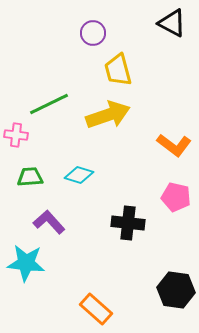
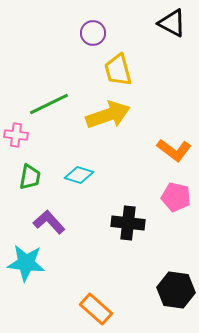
orange L-shape: moved 5 px down
green trapezoid: rotated 104 degrees clockwise
